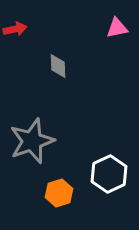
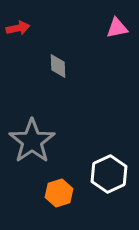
red arrow: moved 3 px right, 1 px up
gray star: rotated 15 degrees counterclockwise
